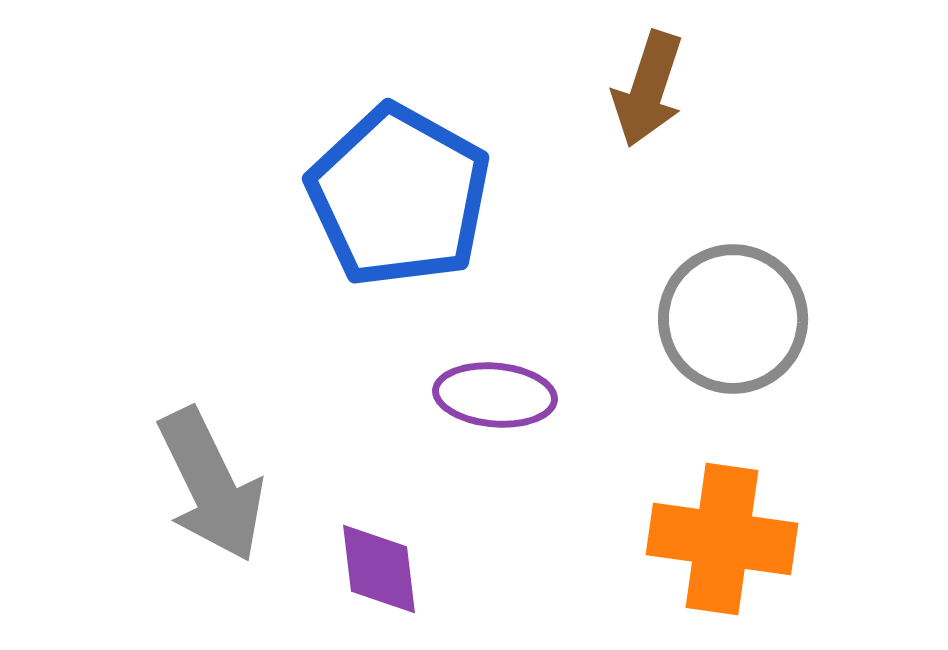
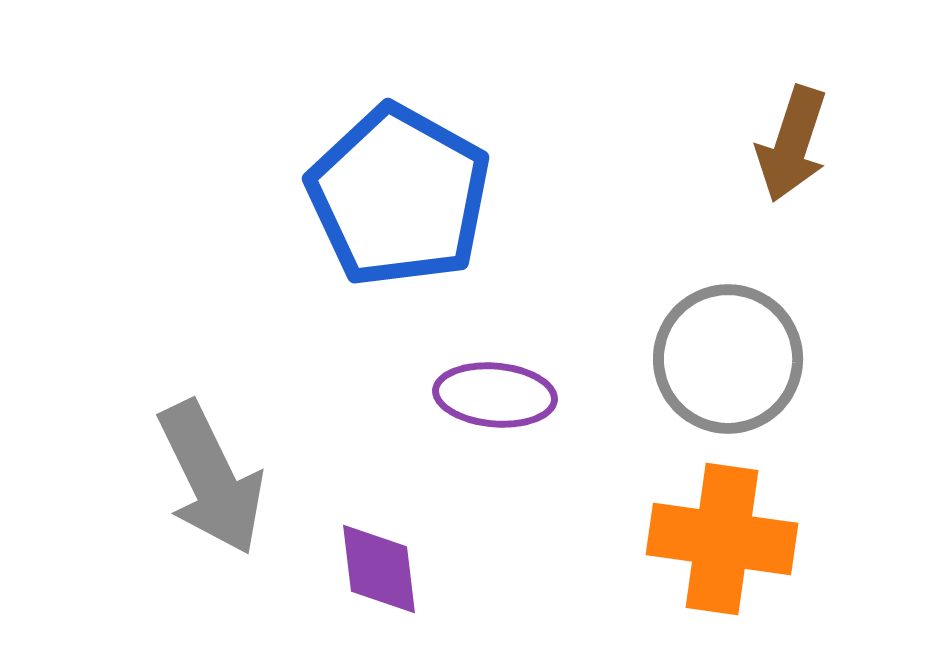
brown arrow: moved 144 px right, 55 px down
gray circle: moved 5 px left, 40 px down
gray arrow: moved 7 px up
